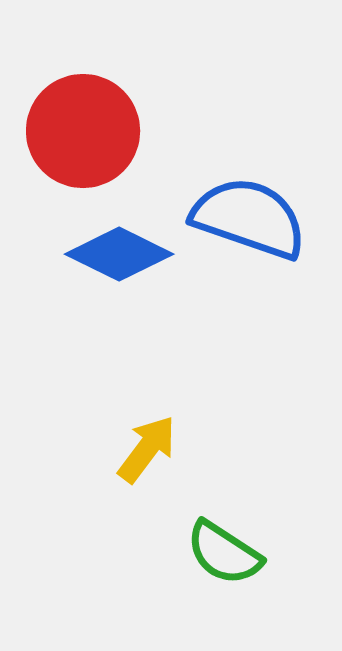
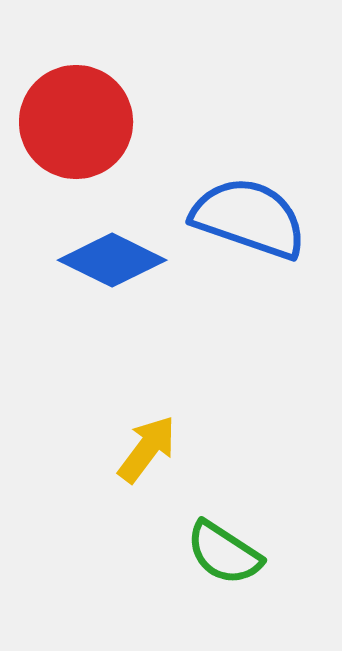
red circle: moved 7 px left, 9 px up
blue diamond: moved 7 px left, 6 px down
